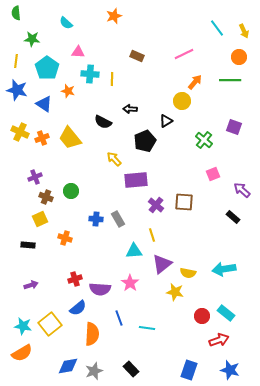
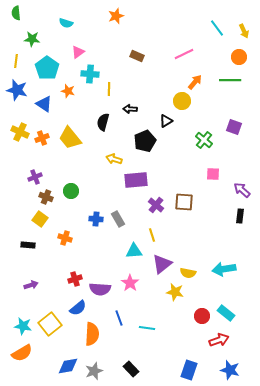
orange star at (114, 16): moved 2 px right
cyan semicircle at (66, 23): rotated 24 degrees counterclockwise
pink triangle at (78, 52): rotated 40 degrees counterclockwise
yellow line at (112, 79): moved 3 px left, 10 px down
black semicircle at (103, 122): rotated 78 degrees clockwise
yellow arrow at (114, 159): rotated 28 degrees counterclockwise
pink square at (213, 174): rotated 24 degrees clockwise
black rectangle at (233, 217): moved 7 px right, 1 px up; rotated 56 degrees clockwise
yellow square at (40, 219): rotated 28 degrees counterclockwise
